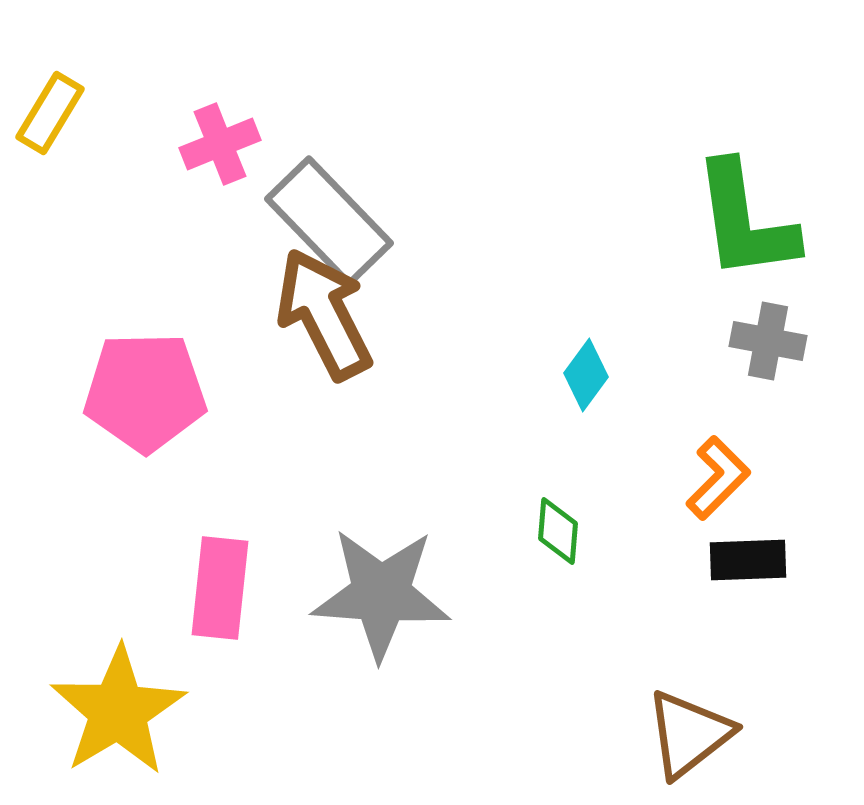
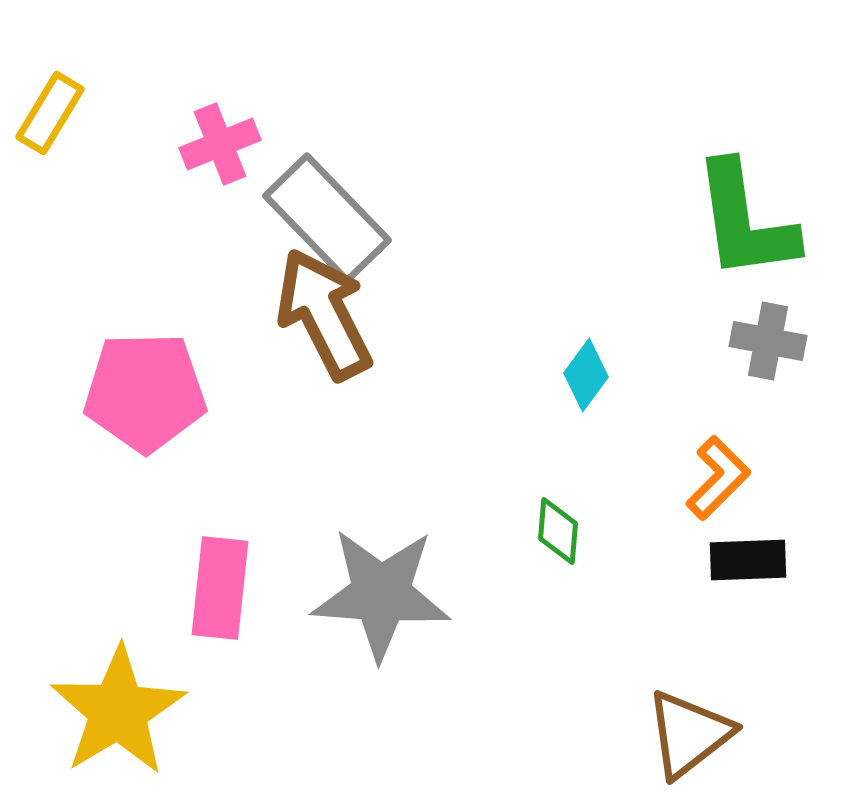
gray rectangle: moved 2 px left, 3 px up
